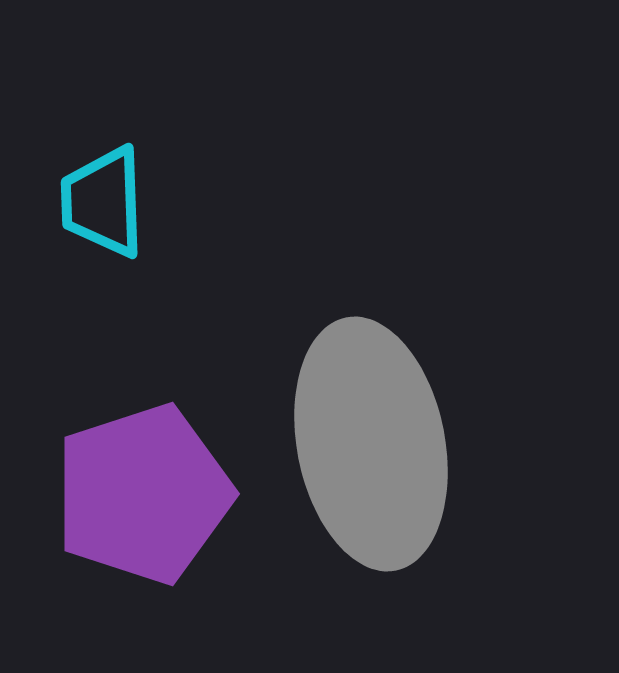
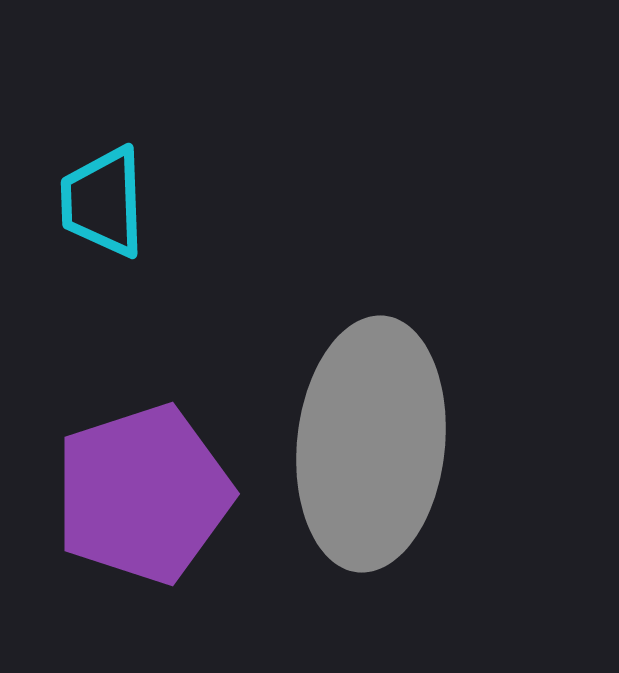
gray ellipse: rotated 17 degrees clockwise
